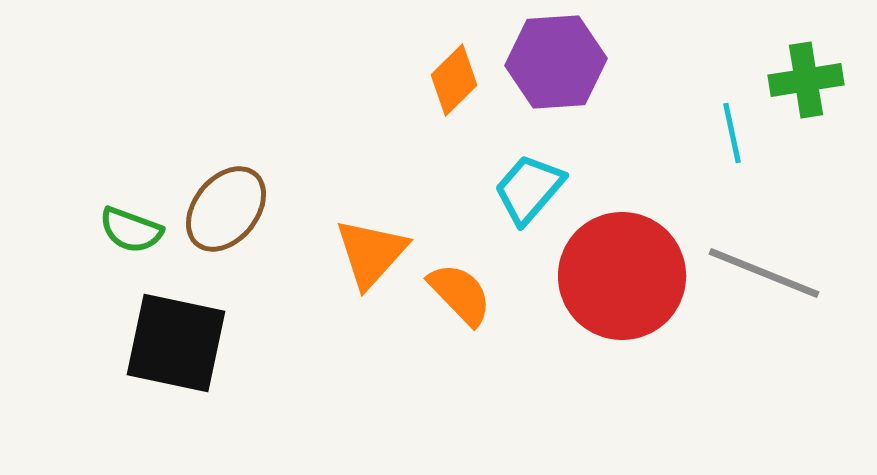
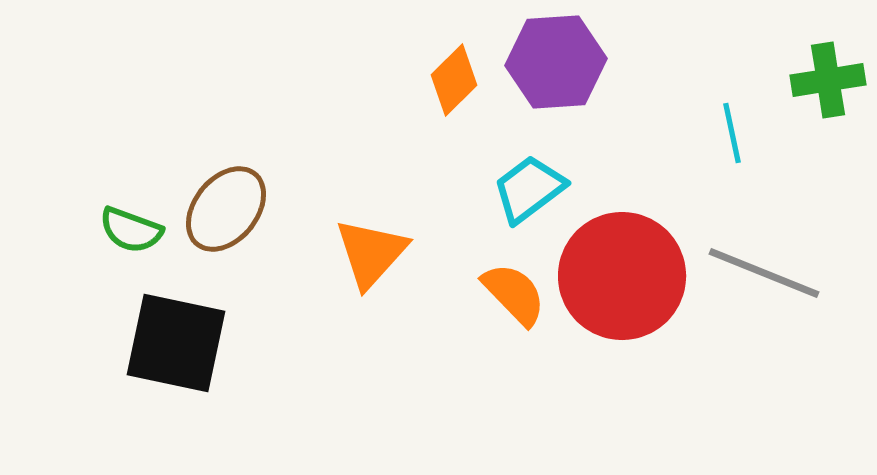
green cross: moved 22 px right
cyan trapezoid: rotated 12 degrees clockwise
orange semicircle: moved 54 px right
